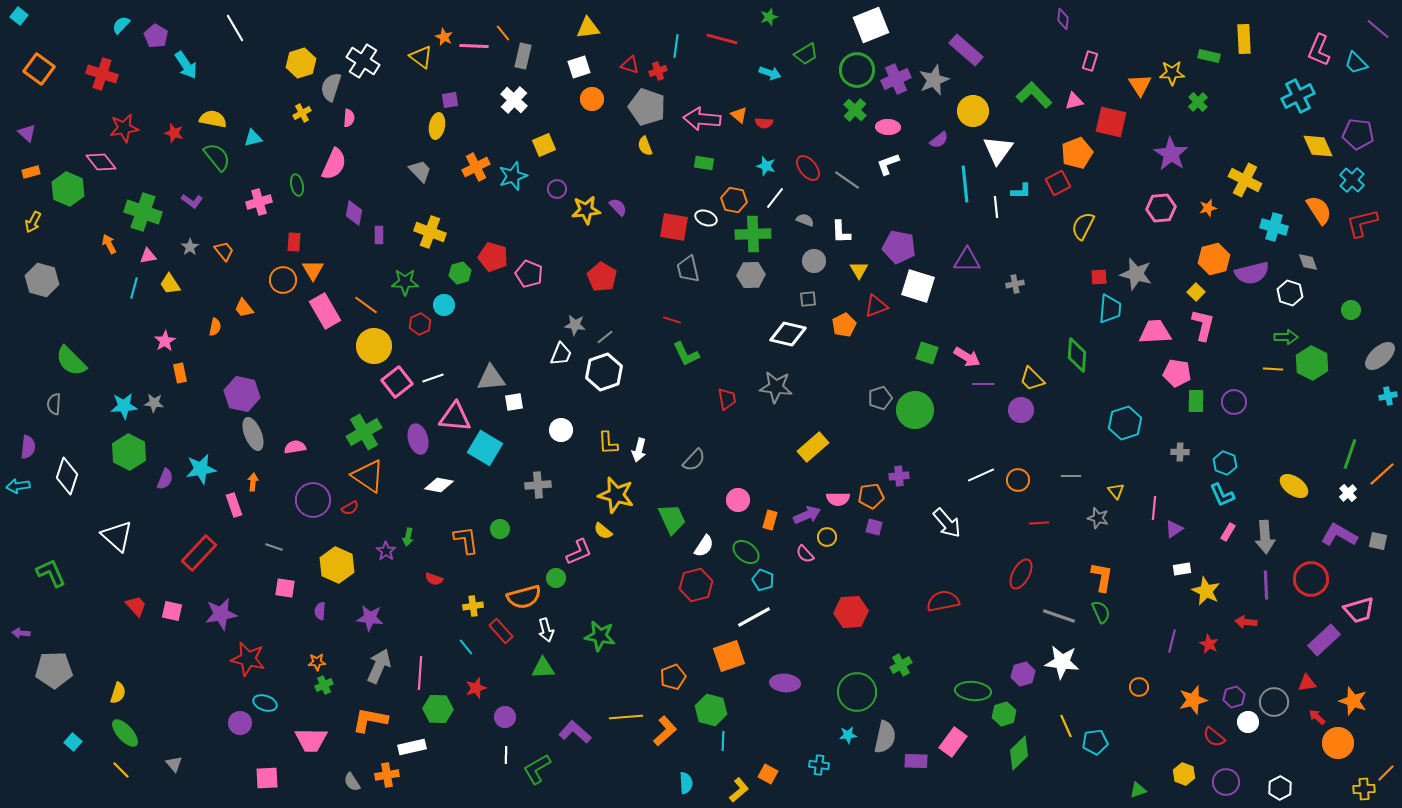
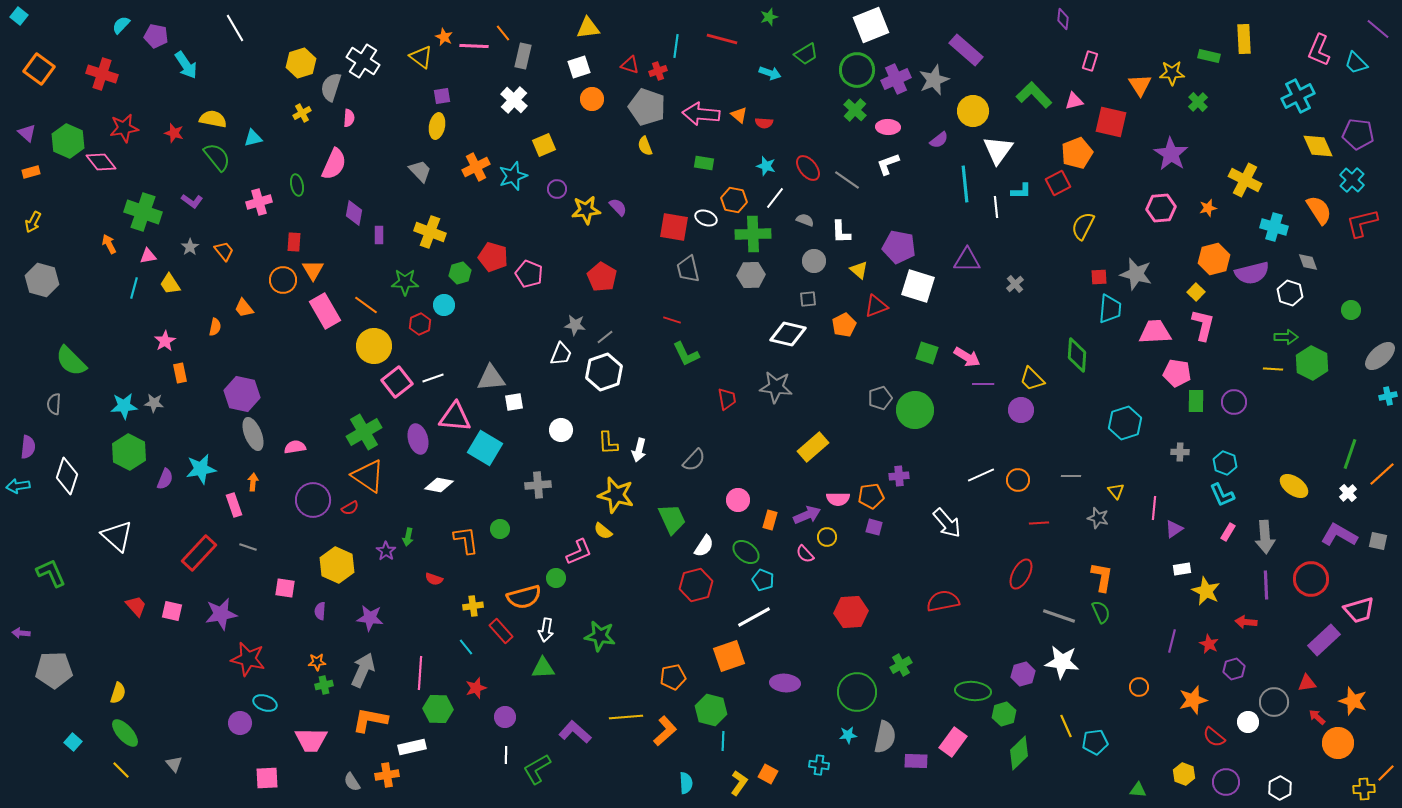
purple pentagon at (156, 36): rotated 20 degrees counterclockwise
purple square at (450, 100): moved 8 px left, 4 px up
pink arrow at (702, 119): moved 1 px left, 5 px up
green hexagon at (68, 189): moved 48 px up
yellow triangle at (859, 270): rotated 18 degrees counterclockwise
gray cross at (1015, 284): rotated 30 degrees counterclockwise
gray line at (274, 547): moved 26 px left
white arrow at (546, 630): rotated 25 degrees clockwise
gray arrow at (379, 666): moved 16 px left, 4 px down
orange pentagon at (673, 677): rotated 10 degrees clockwise
green cross at (324, 685): rotated 12 degrees clockwise
purple hexagon at (1234, 697): moved 28 px up
yellow L-shape at (739, 790): moved 7 px up; rotated 15 degrees counterclockwise
green triangle at (1138, 790): rotated 24 degrees clockwise
